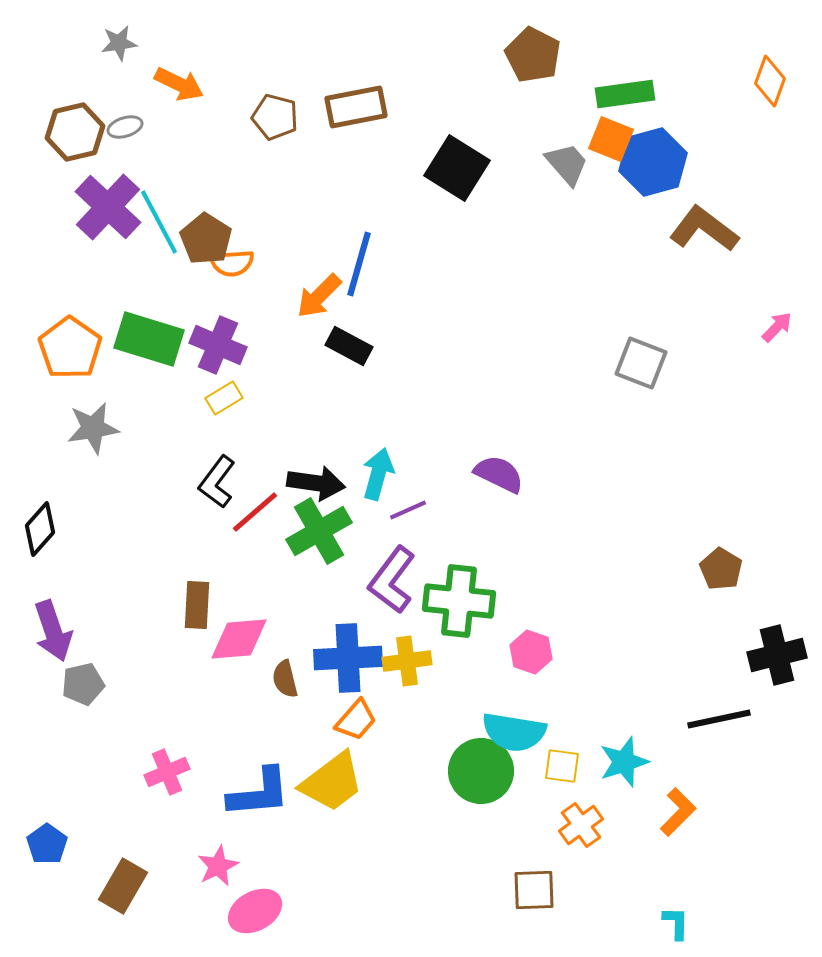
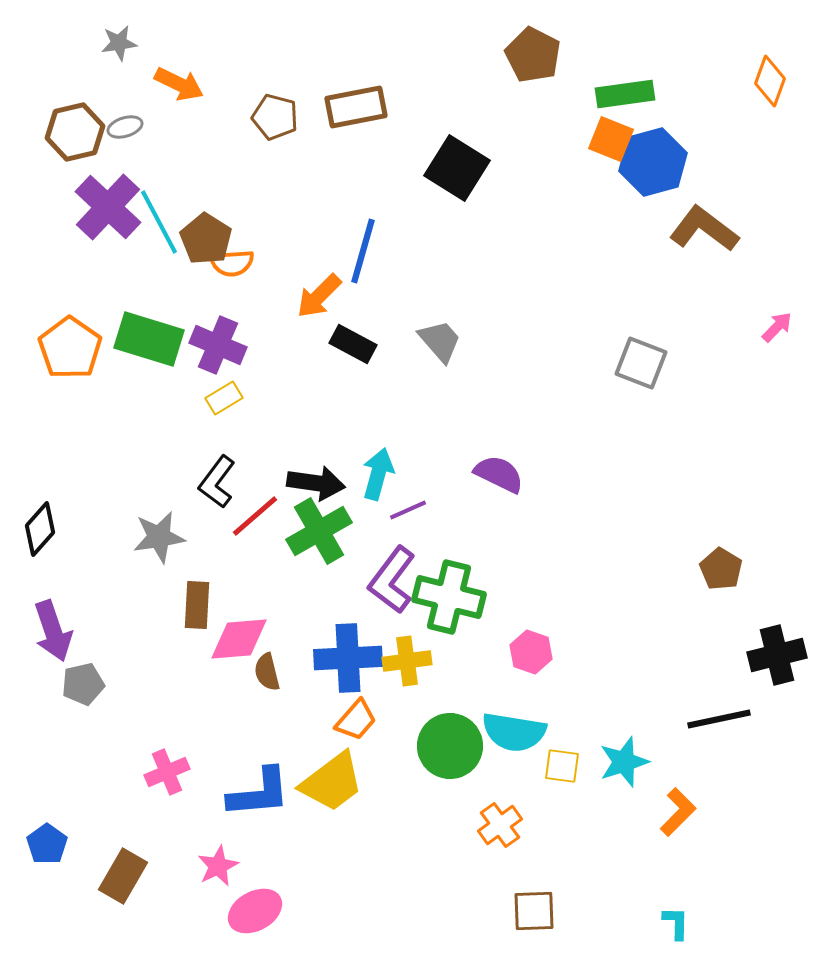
gray trapezoid at (567, 164): moved 127 px left, 177 px down
blue line at (359, 264): moved 4 px right, 13 px up
black rectangle at (349, 346): moved 4 px right, 2 px up
gray star at (93, 428): moved 66 px right, 109 px down
red line at (255, 512): moved 4 px down
green cross at (459, 601): moved 10 px left, 4 px up; rotated 8 degrees clockwise
brown semicircle at (285, 679): moved 18 px left, 7 px up
green circle at (481, 771): moved 31 px left, 25 px up
orange cross at (581, 825): moved 81 px left
brown rectangle at (123, 886): moved 10 px up
brown square at (534, 890): moved 21 px down
